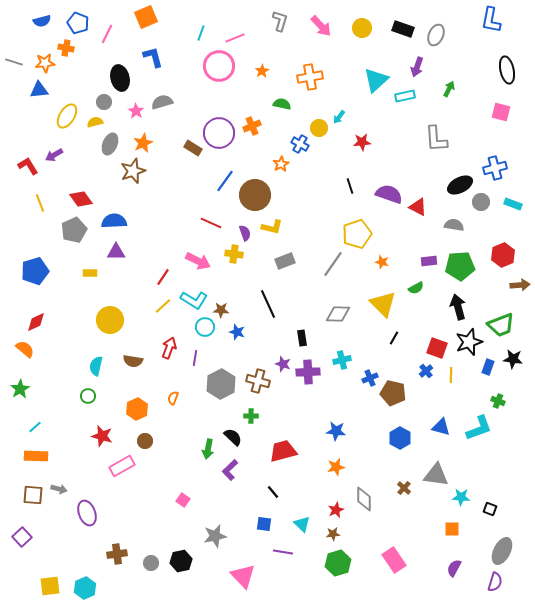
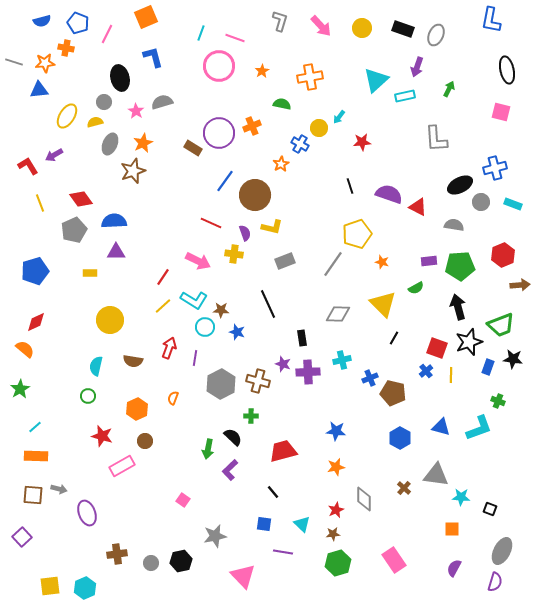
pink line at (235, 38): rotated 42 degrees clockwise
